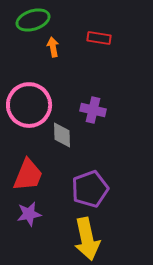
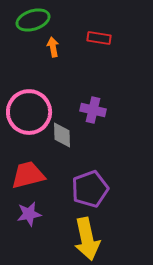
pink circle: moved 7 px down
red trapezoid: rotated 126 degrees counterclockwise
